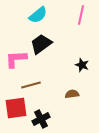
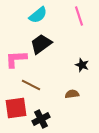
pink line: moved 2 px left, 1 px down; rotated 30 degrees counterclockwise
brown line: rotated 42 degrees clockwise
